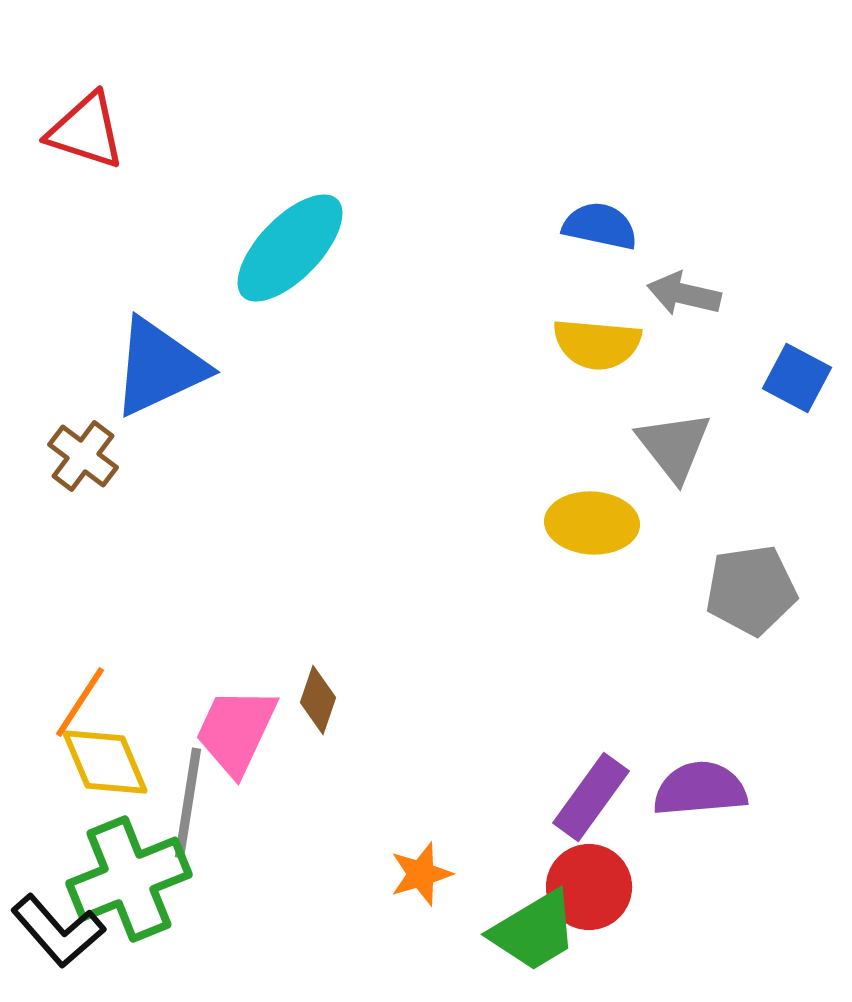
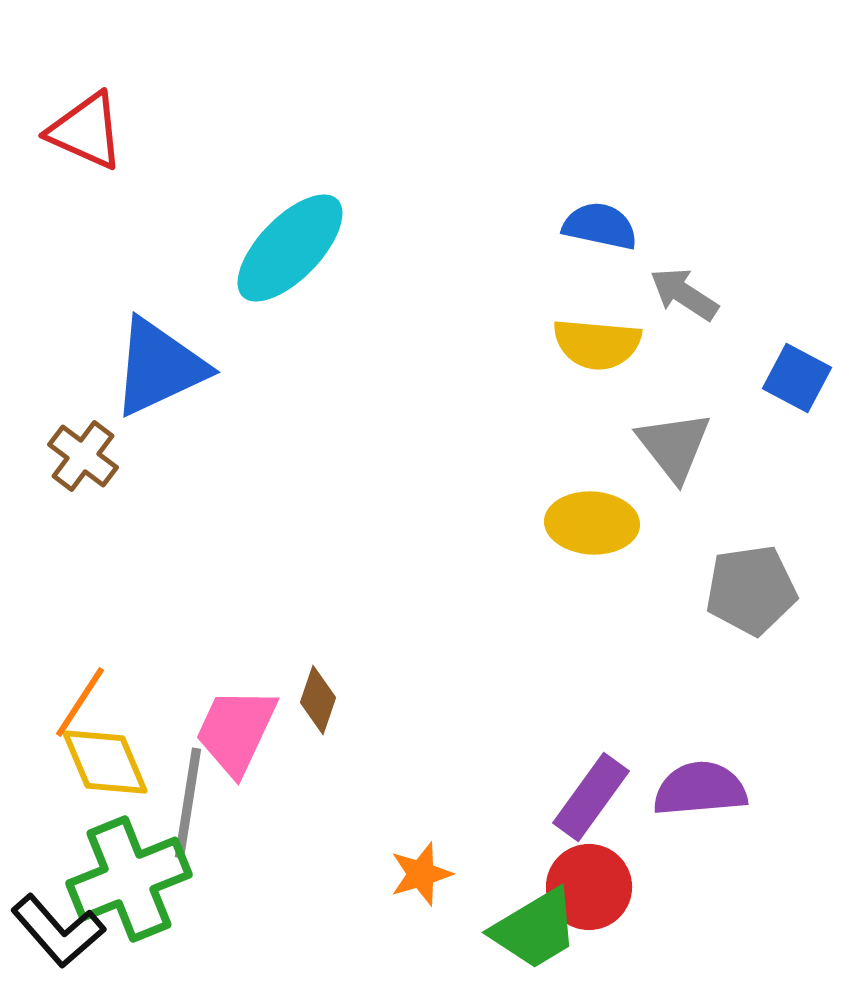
red triangle: rotated 6 degrees clockwise
gray arrow: rotated 20 degrees clockwise
green trapezoid: moved 1 px right, 2 px up
